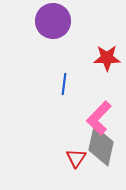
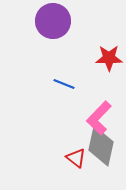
red star: moved 2 px right
blue line: rotated 75 degrees counterclockwise
red triangle: rotated 25 degrees counterclockwise
